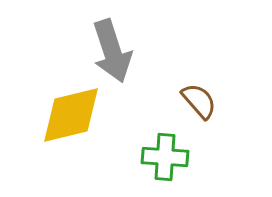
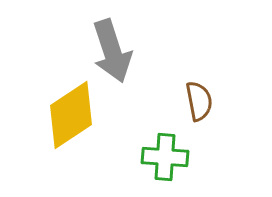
brown semicircle: rotated 30 degrees clockwise
yellow diamond: rotated 20 degrees counterclockwise
